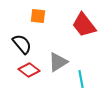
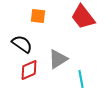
red trapezoid: moved 1 px left, 8 px up
black semicircle: rotated 15 degrees counterclockwise
gray triangle: moved 3 px up
red diamond: rotated 60 degrees counterclockwise
